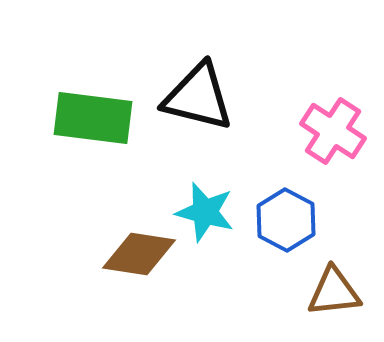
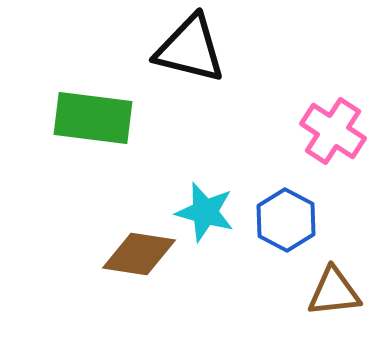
black triangle: moved 8 px left, 48 px up
